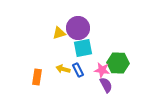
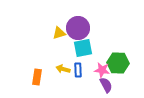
blue rectangle: rotated 24 degrees clockwise
